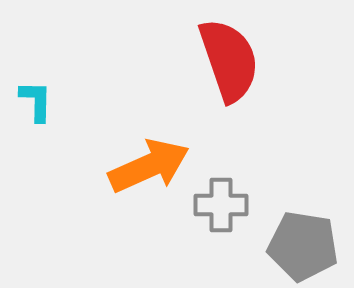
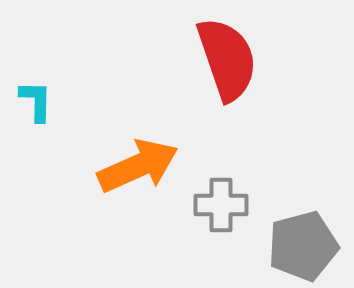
red semicircle: moved 2 px left, 1 px up
orange arrow: moved 11 px left
gray pentagon: rotated 24 degrees counterclockwise
